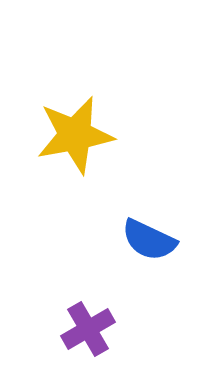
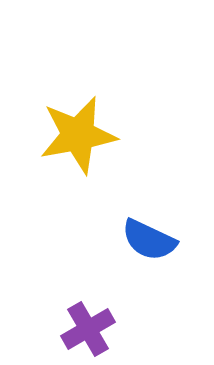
yellow star: moved 3 px right
